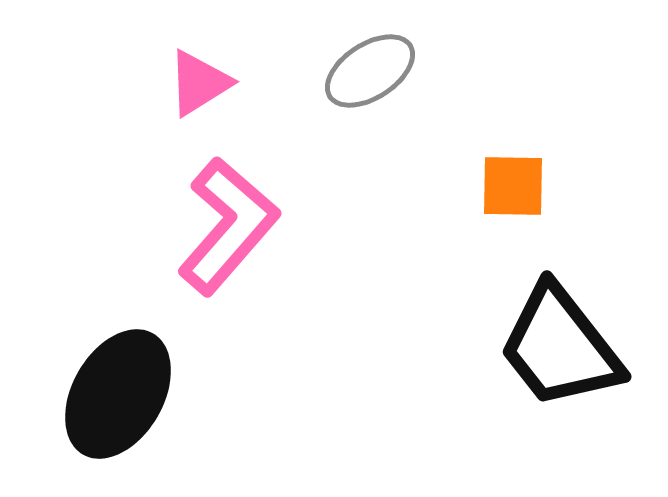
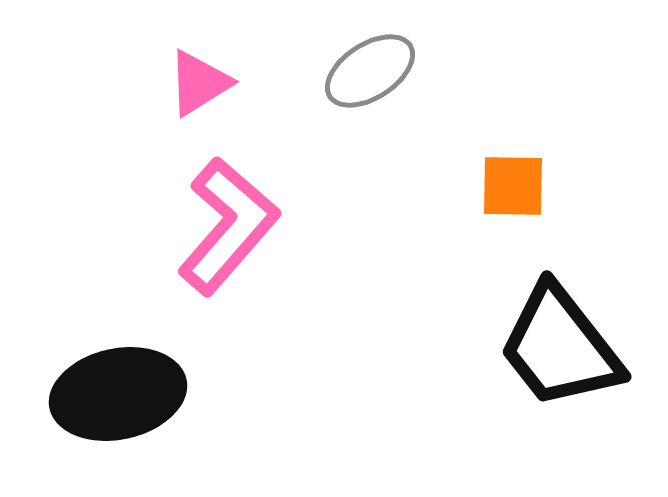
black ellipse: rotated 48 degrees clockwise
